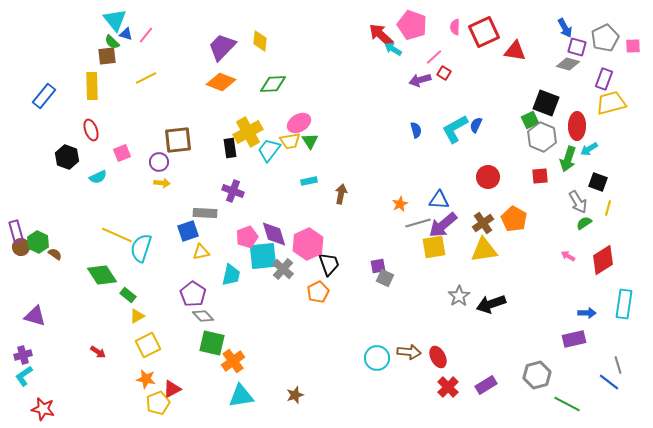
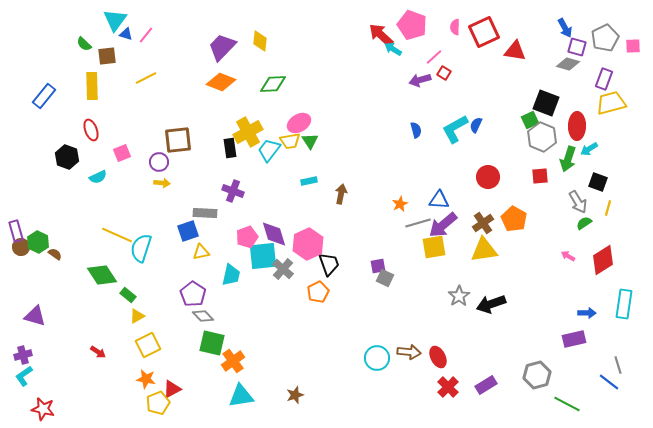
cyan triangle at (115, 20): rotated 15 degrees clockwise
green semicircle at (112, 42): moved 28 px left, 2 px down
